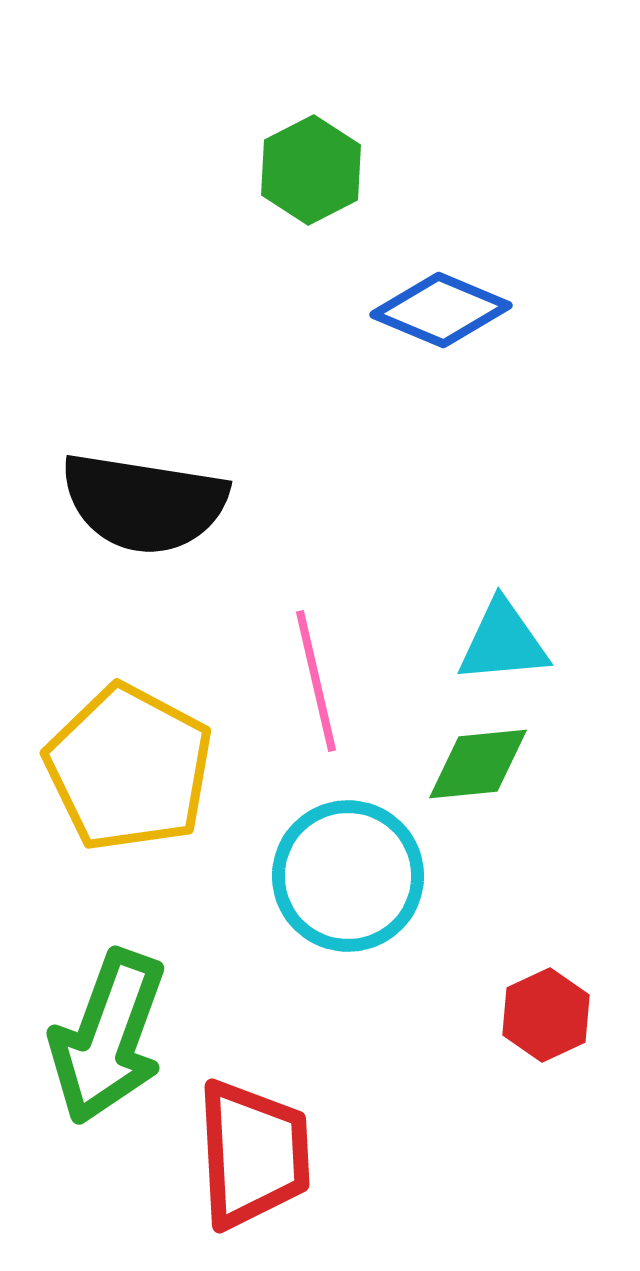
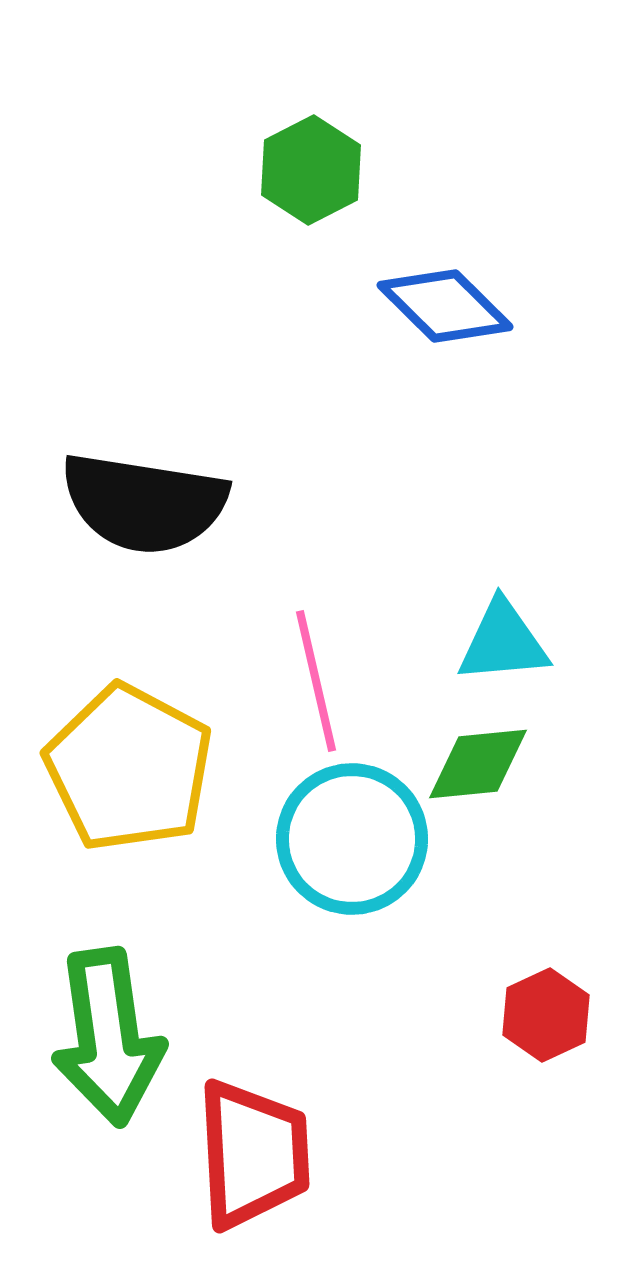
blue diamond: moved 4 px right, 4 px up; rotated 22 degrees clockwise
cyan circle: moved 4 px right, 37 px up
green arrow: rotated 28 degrees counterclockwise
